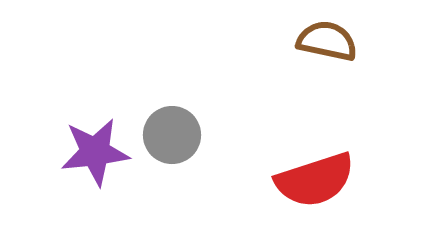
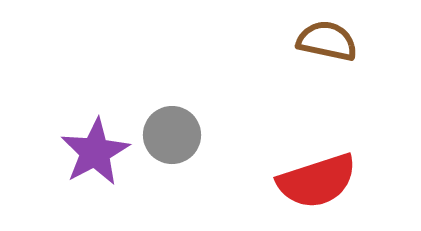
purple star: rotated 22 degrees counterclockwise
red semicircle: moved 2 px right, 1 px down
